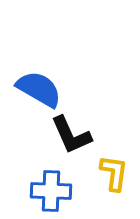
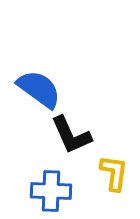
blue semicircle: rotated 6 degrees clockwise
